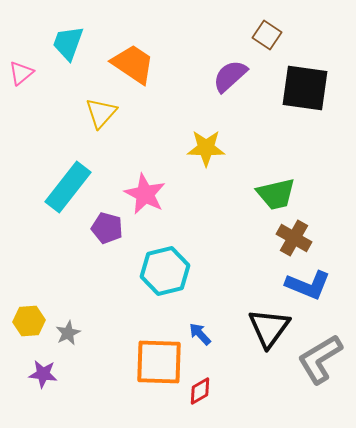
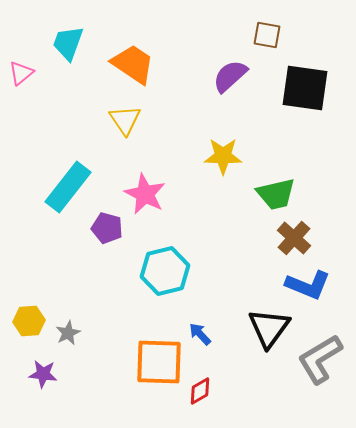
brown square: rotated 24 degrees counterclockwise
yellow triangle: moved 24 px right, 7 px down; rotated 16 degrees counterclockwise
yellow star: moved 17 px right, 8 px down
brown cross: rotated 12 degrees clockwise
